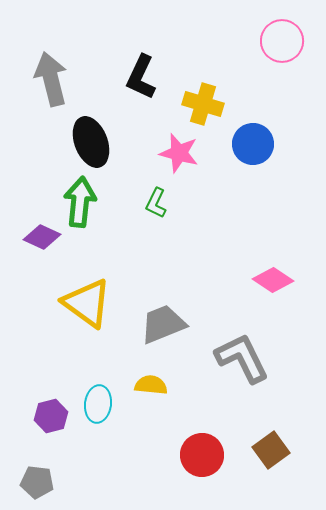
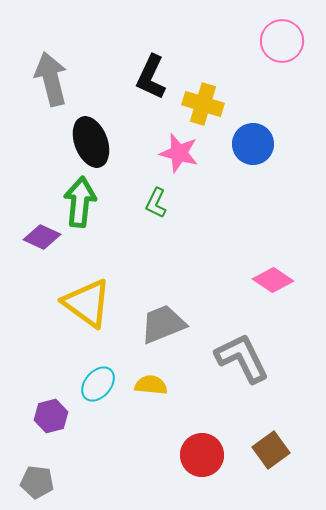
black L-shape: moved 10 px right
cyan ellipse: moved 20 px up; rotated 33 degrees clockwise
